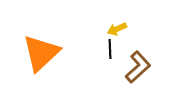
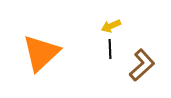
yellow arrow: moved 6 px left, 3 px up
brown L-shape: moved 4 px right, 2 px up
